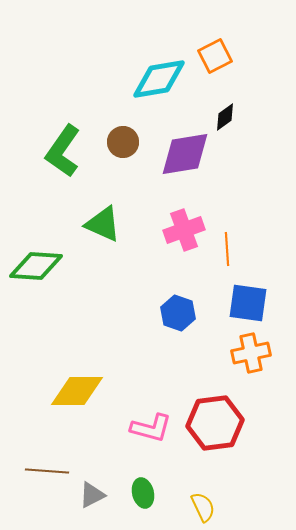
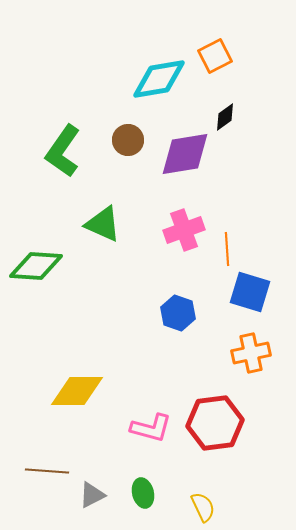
brown circle: moved 5 px right, 2 px up
blue square: moved 2 px right, 11 px up; rotated 9 degrees clockwise
